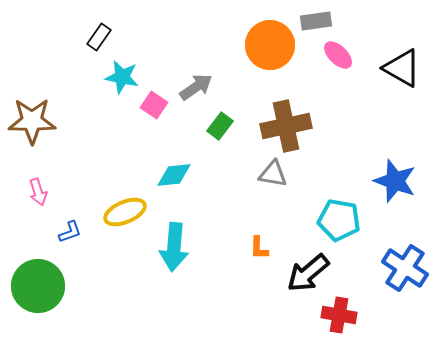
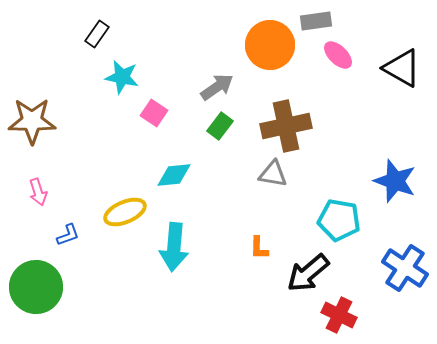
black rectangle: moved 2 px left, 3 px up
gray arrow: moved 21 px right
pink square: moved 8 px down
blue L-shape: moved 2 px left, 3 px down
green circle: moved 2 px left, 1 px down
red cross: rotated 16 degrees clockwise
